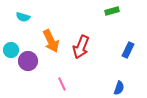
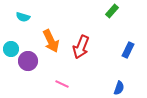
green rectangle: rotated 32 degrees counterclockwise
cyan circle: moved 1 px up
pink line: rotated 40 degrees counterclockwise
